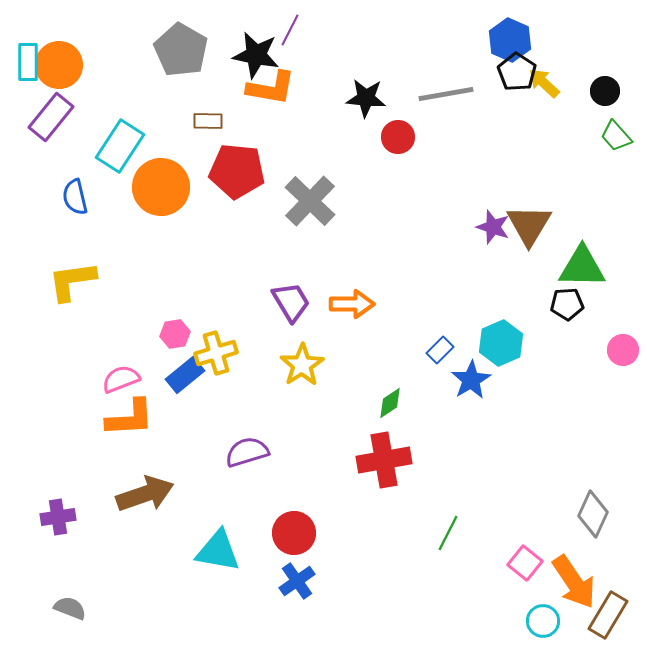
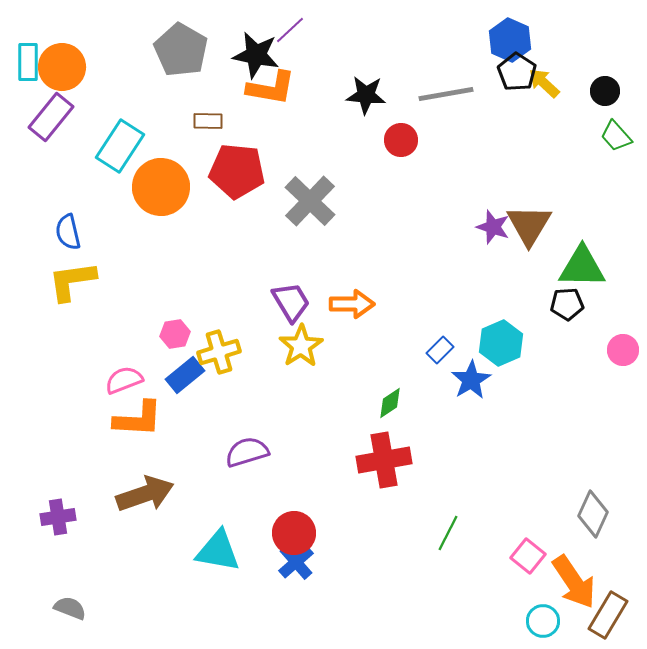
purple line at (290, 30): rotated 20 degrees clockwise
orange circle at (59, 65): moved 3 px right, 2 px down
black star at (366, 98): moved 3 px up
red circle at (398, 137): moved 3 px right, 3 px down
blue semicircle at (75, 197): moved 7 px left, 35 px down
yellow cross at (216, 353): moved 3 px right, 1 px up
yellow star at (302, 365): moved 1 px left, 19 px up
pink semicircle at (121, 379): moved 3 px right, 1 px down
orange L-shape at (130, 418): moved 8 px right, 1 px down; rotated 6 degrees clockwise
pink square at (525, 563): moved 3 px right, 7 px up
blue cross at (297, 581): moved 1 px left, 19 px up; rotated 6 degrees counterclockwise
